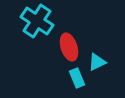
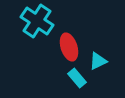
cyan triangle: moved 1 px right, 1 px up
cyan rectangle: rotated 18 degrees counterclockwise
